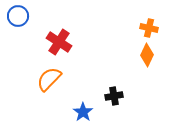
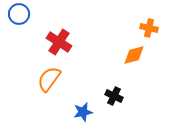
blue circle: moved 1 px right, 2 px up
orange diamond: moved 13 px left; rotated 50 degrees clockwise
orange semicircle: rotated 8 degrees counterclockwise
black cross: rotated 36 degrees clockwise
blue star: rotated 24 degrees clockwise
